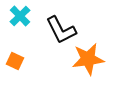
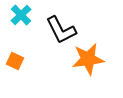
cyan cross: moved 1 px right, 1 px up
